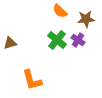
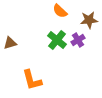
brown star: moved 3 px right, 1 px down
purple cross: rotated 24 degrees clockwise
